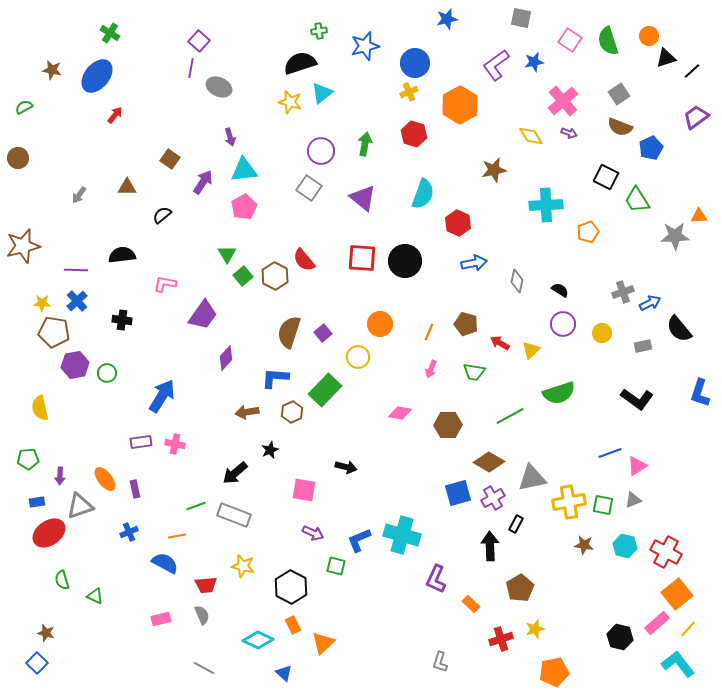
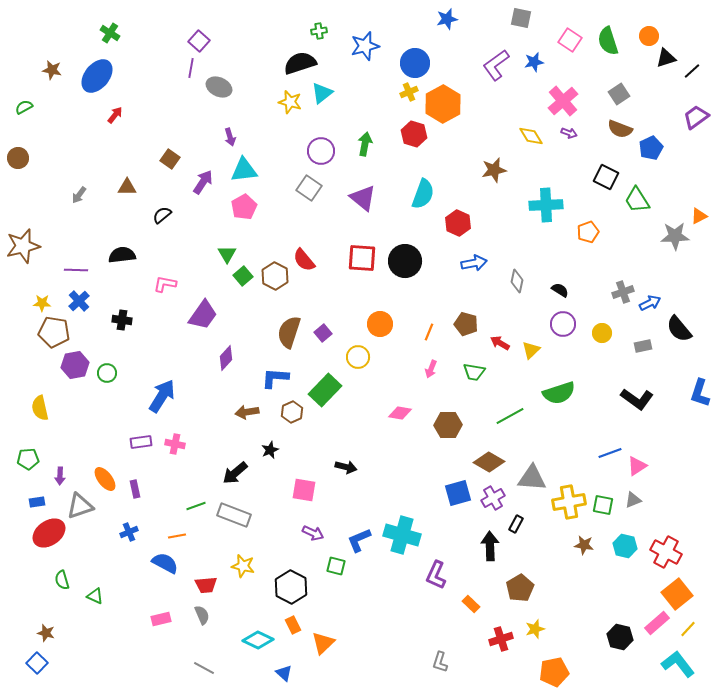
orange hexagon at (460, 105): moved 17 px left, 1 px up
brown semicircle at (620, 127): moved 2 px down
orange triangle at (699, 216): rotated 24 degrees counterclockwise
blue cross at (77, 301): moved 2 px right
gray triangle at (532, 478): rotated 16 degrees clockwise
purple L-shape at (436, 579): moved 4 px up
